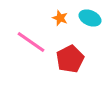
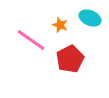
orange star: moved 7 px down
pink line: moved 2 px up
